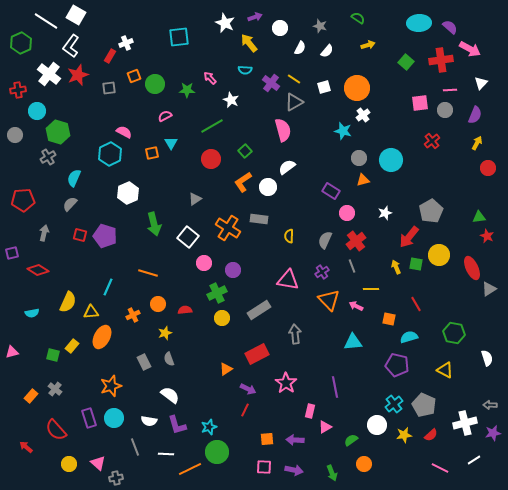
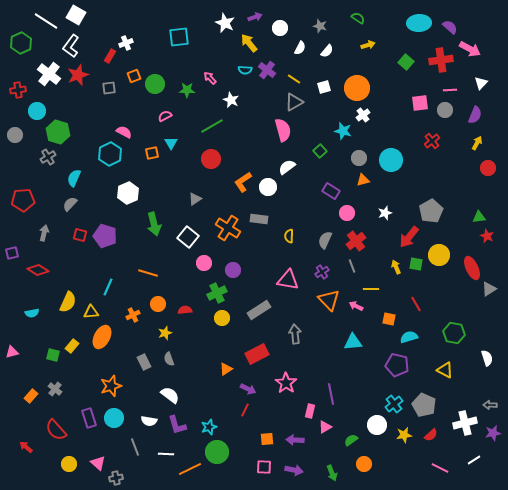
purple cross at (271, 83): moved 4 px left, 13 px up
green square at (245, 151): moved 75 px right
purple line at (335, 387): moved 4 px left, 7 px down
